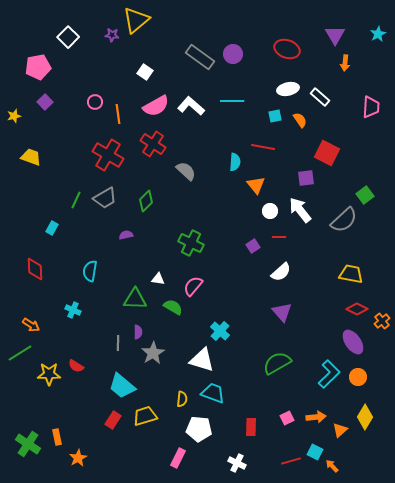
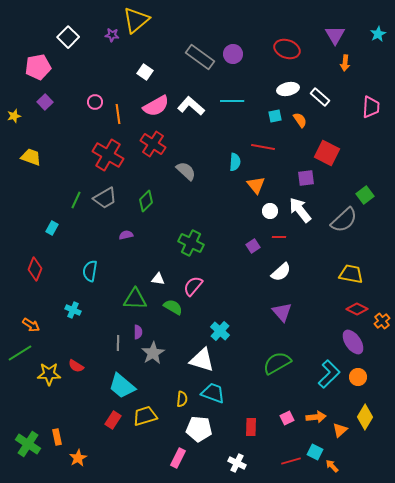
red diamond at (35, 269): rotated 25 degrees clockwise
